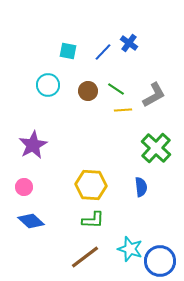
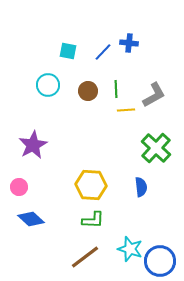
blue cross: rotated 30 degrees counterclockwise
green line: rotated 54 degrees clockwise
yellow line: moved 3 px right
pink circle: moved 5 px left
blue diamond: moved 2 px up
